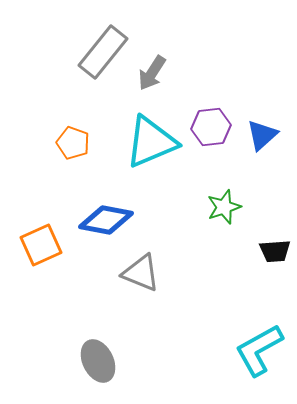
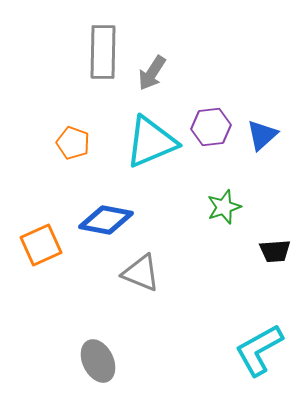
gray rectangle: rotated 38 degrees counterclockwise
